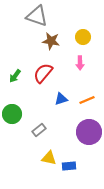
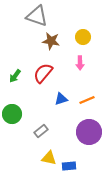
gray rectangle: moved 2 px right, 1 px down
